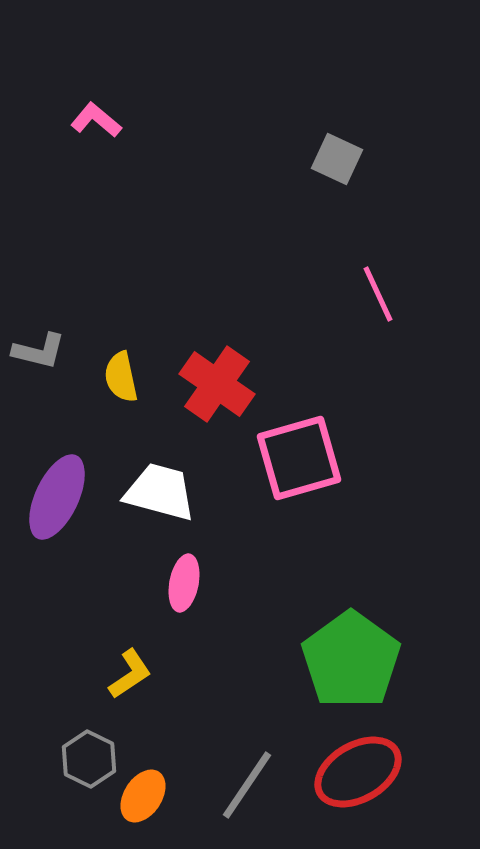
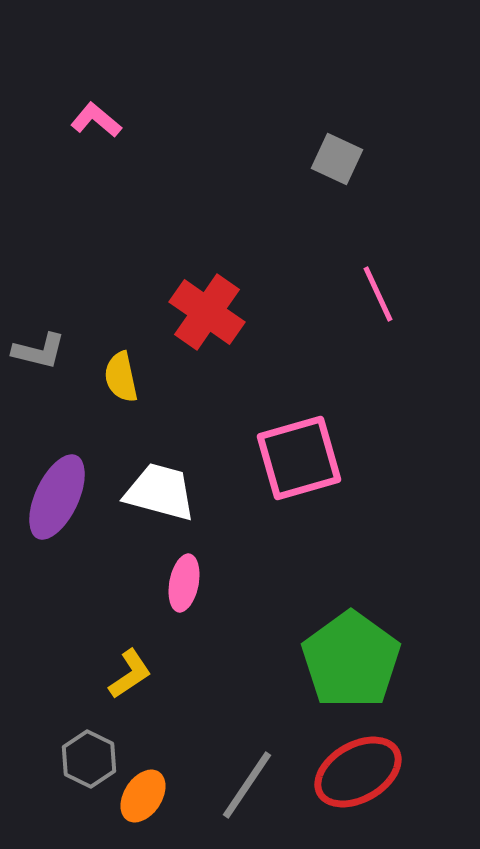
red cross: moved 10 px left, 72 px up
